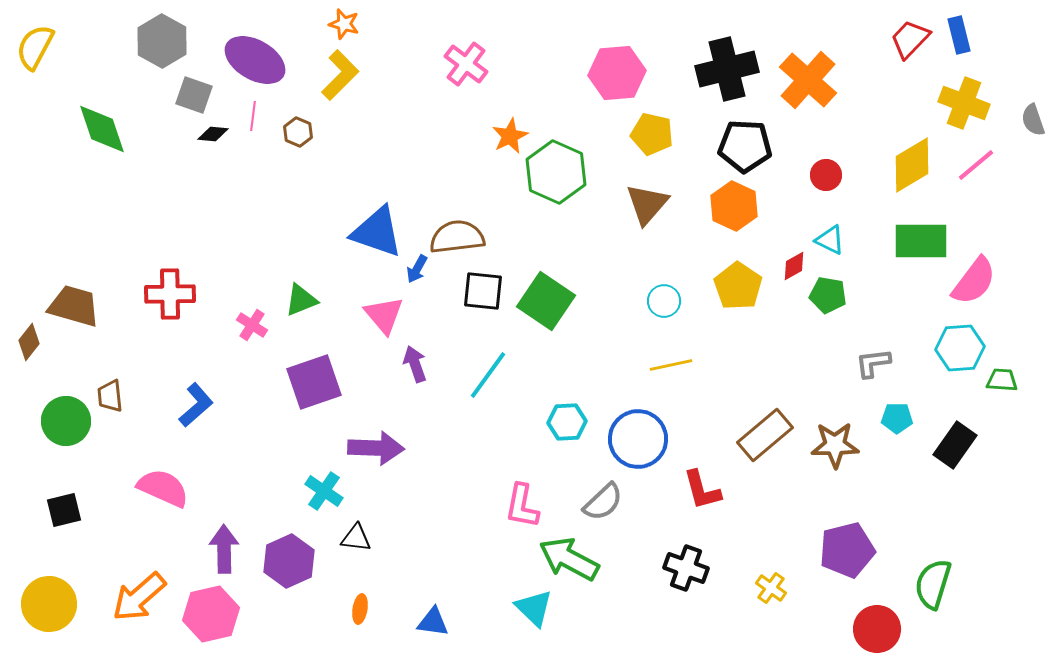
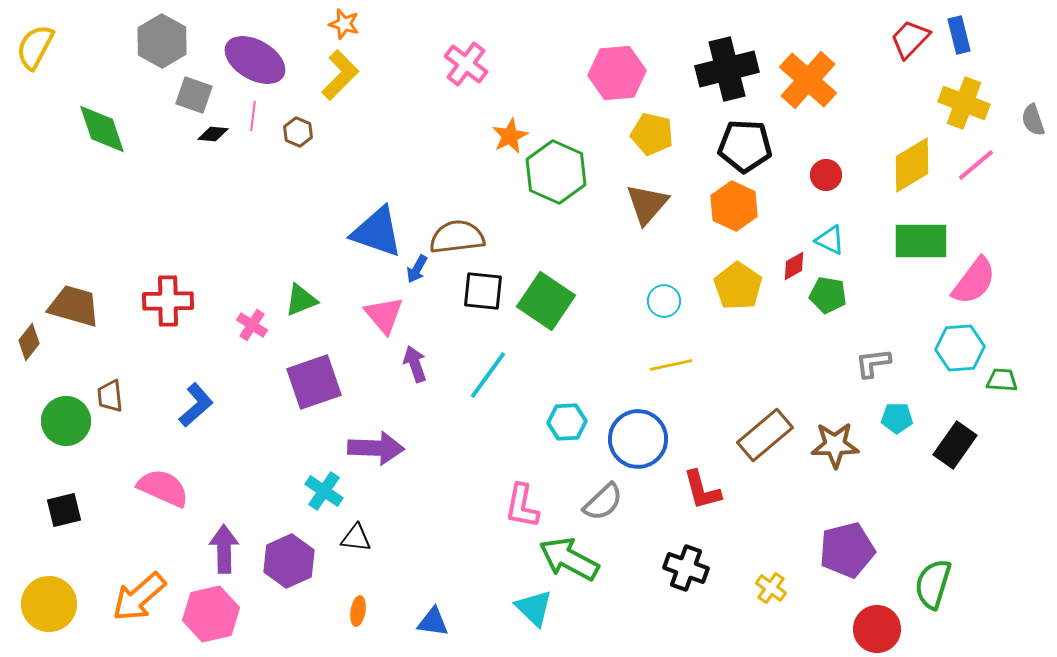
red cross at (170, 294): moved 2 px left, 7 px down
orange ellipse at (360, 609): moved 2 px left, 2 px down
